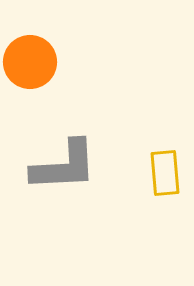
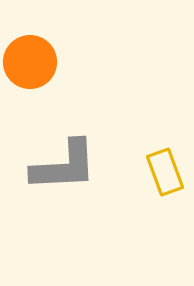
yellow rectangle: moved 1 px up; rotated 15 degrees counterclockwise
